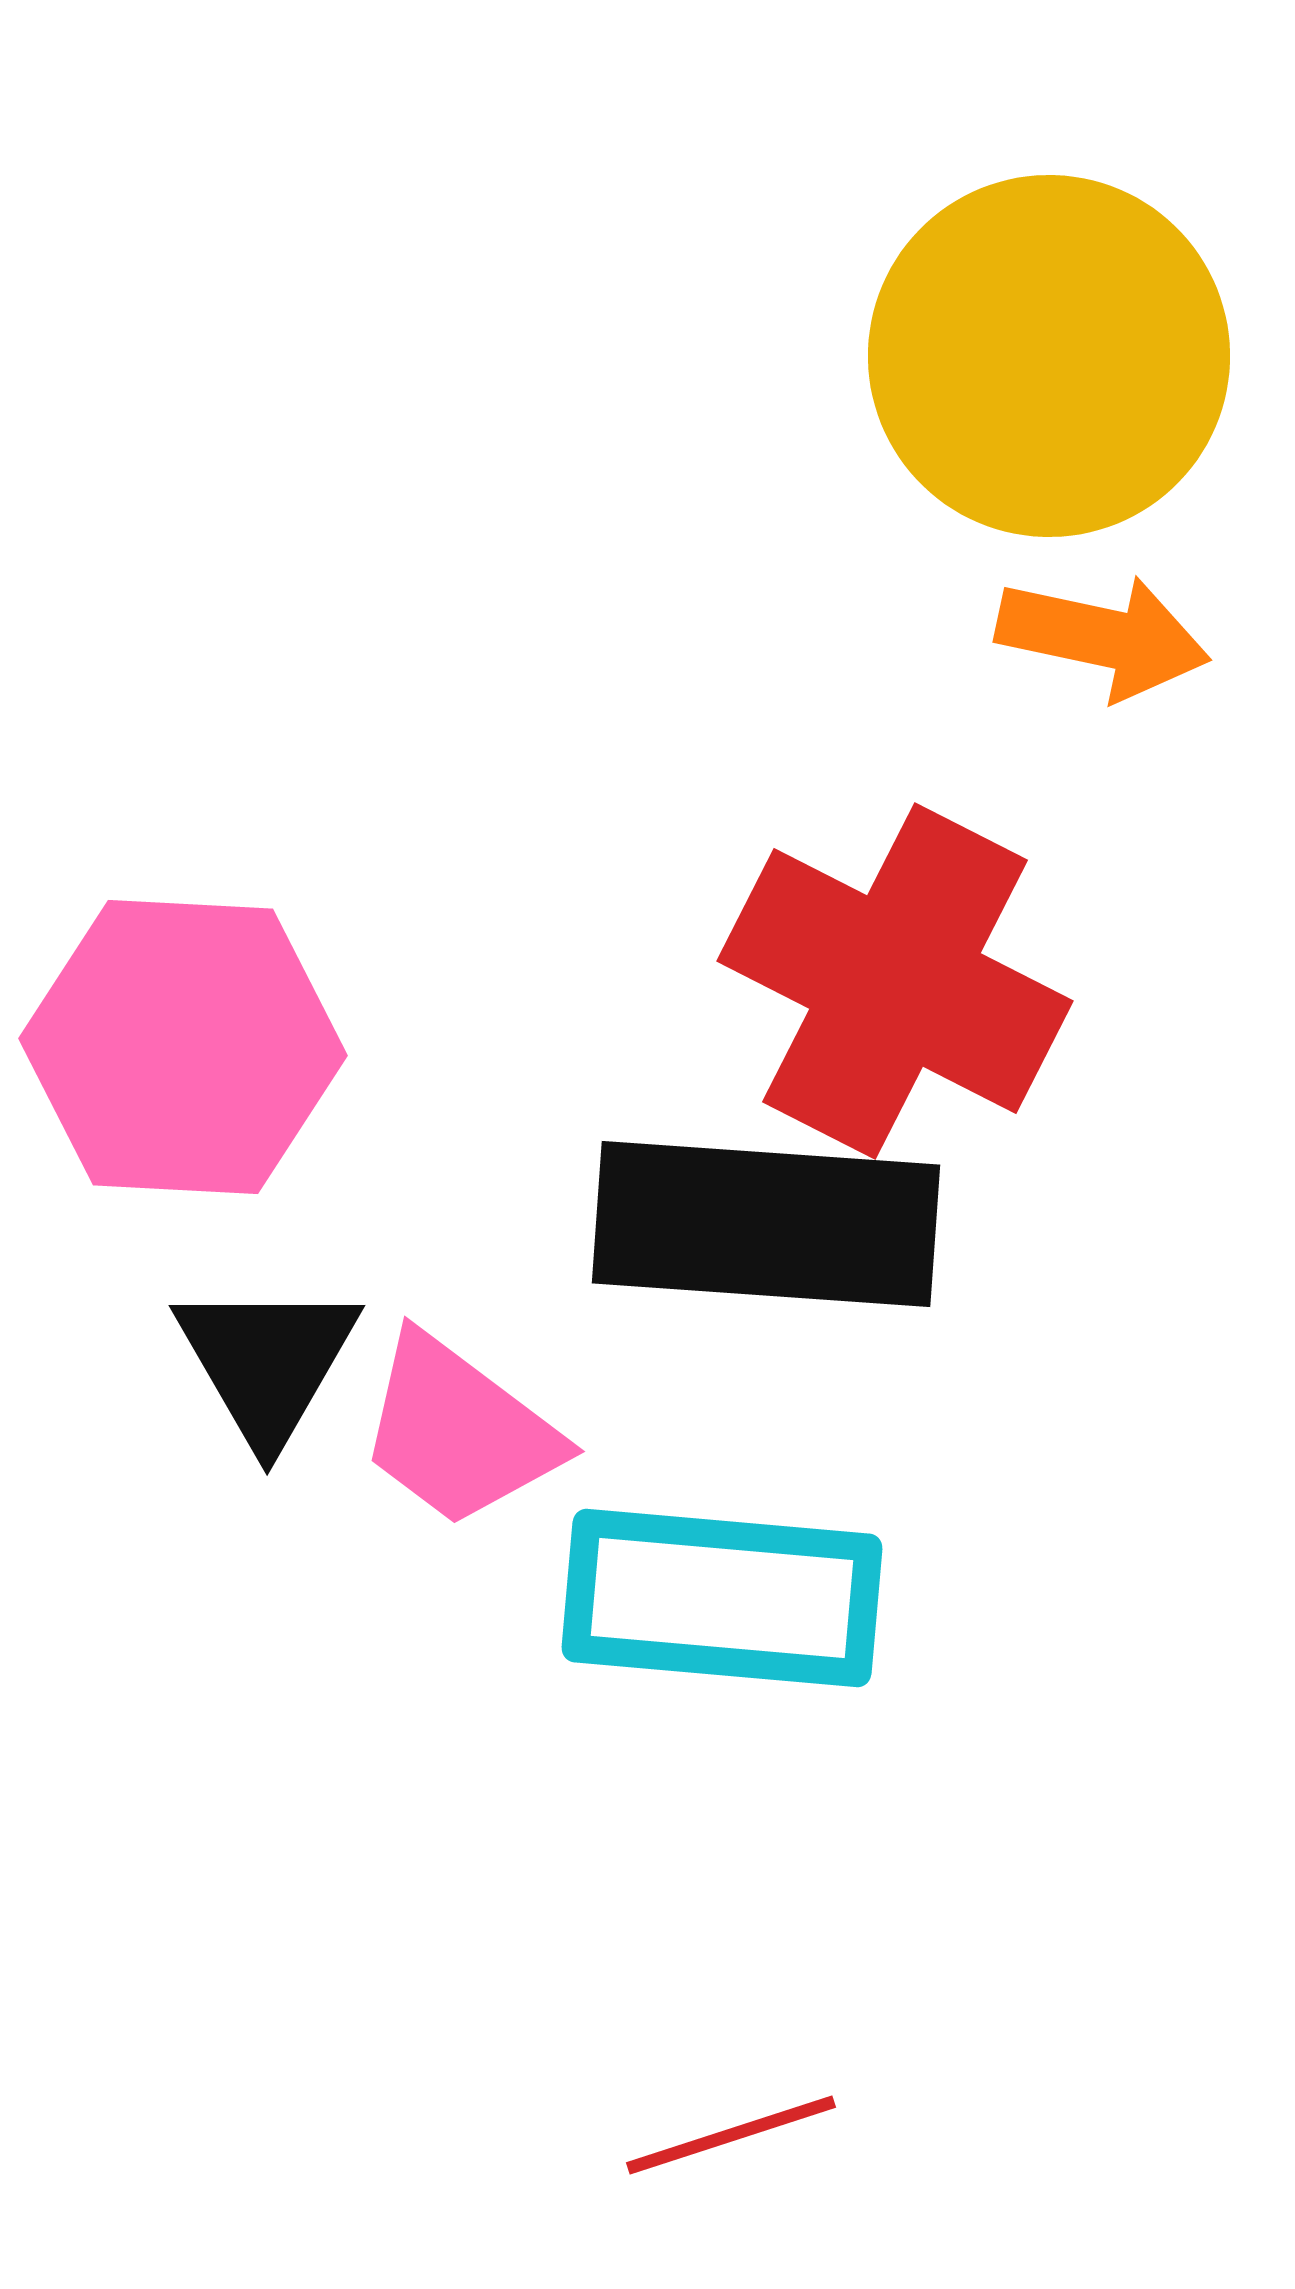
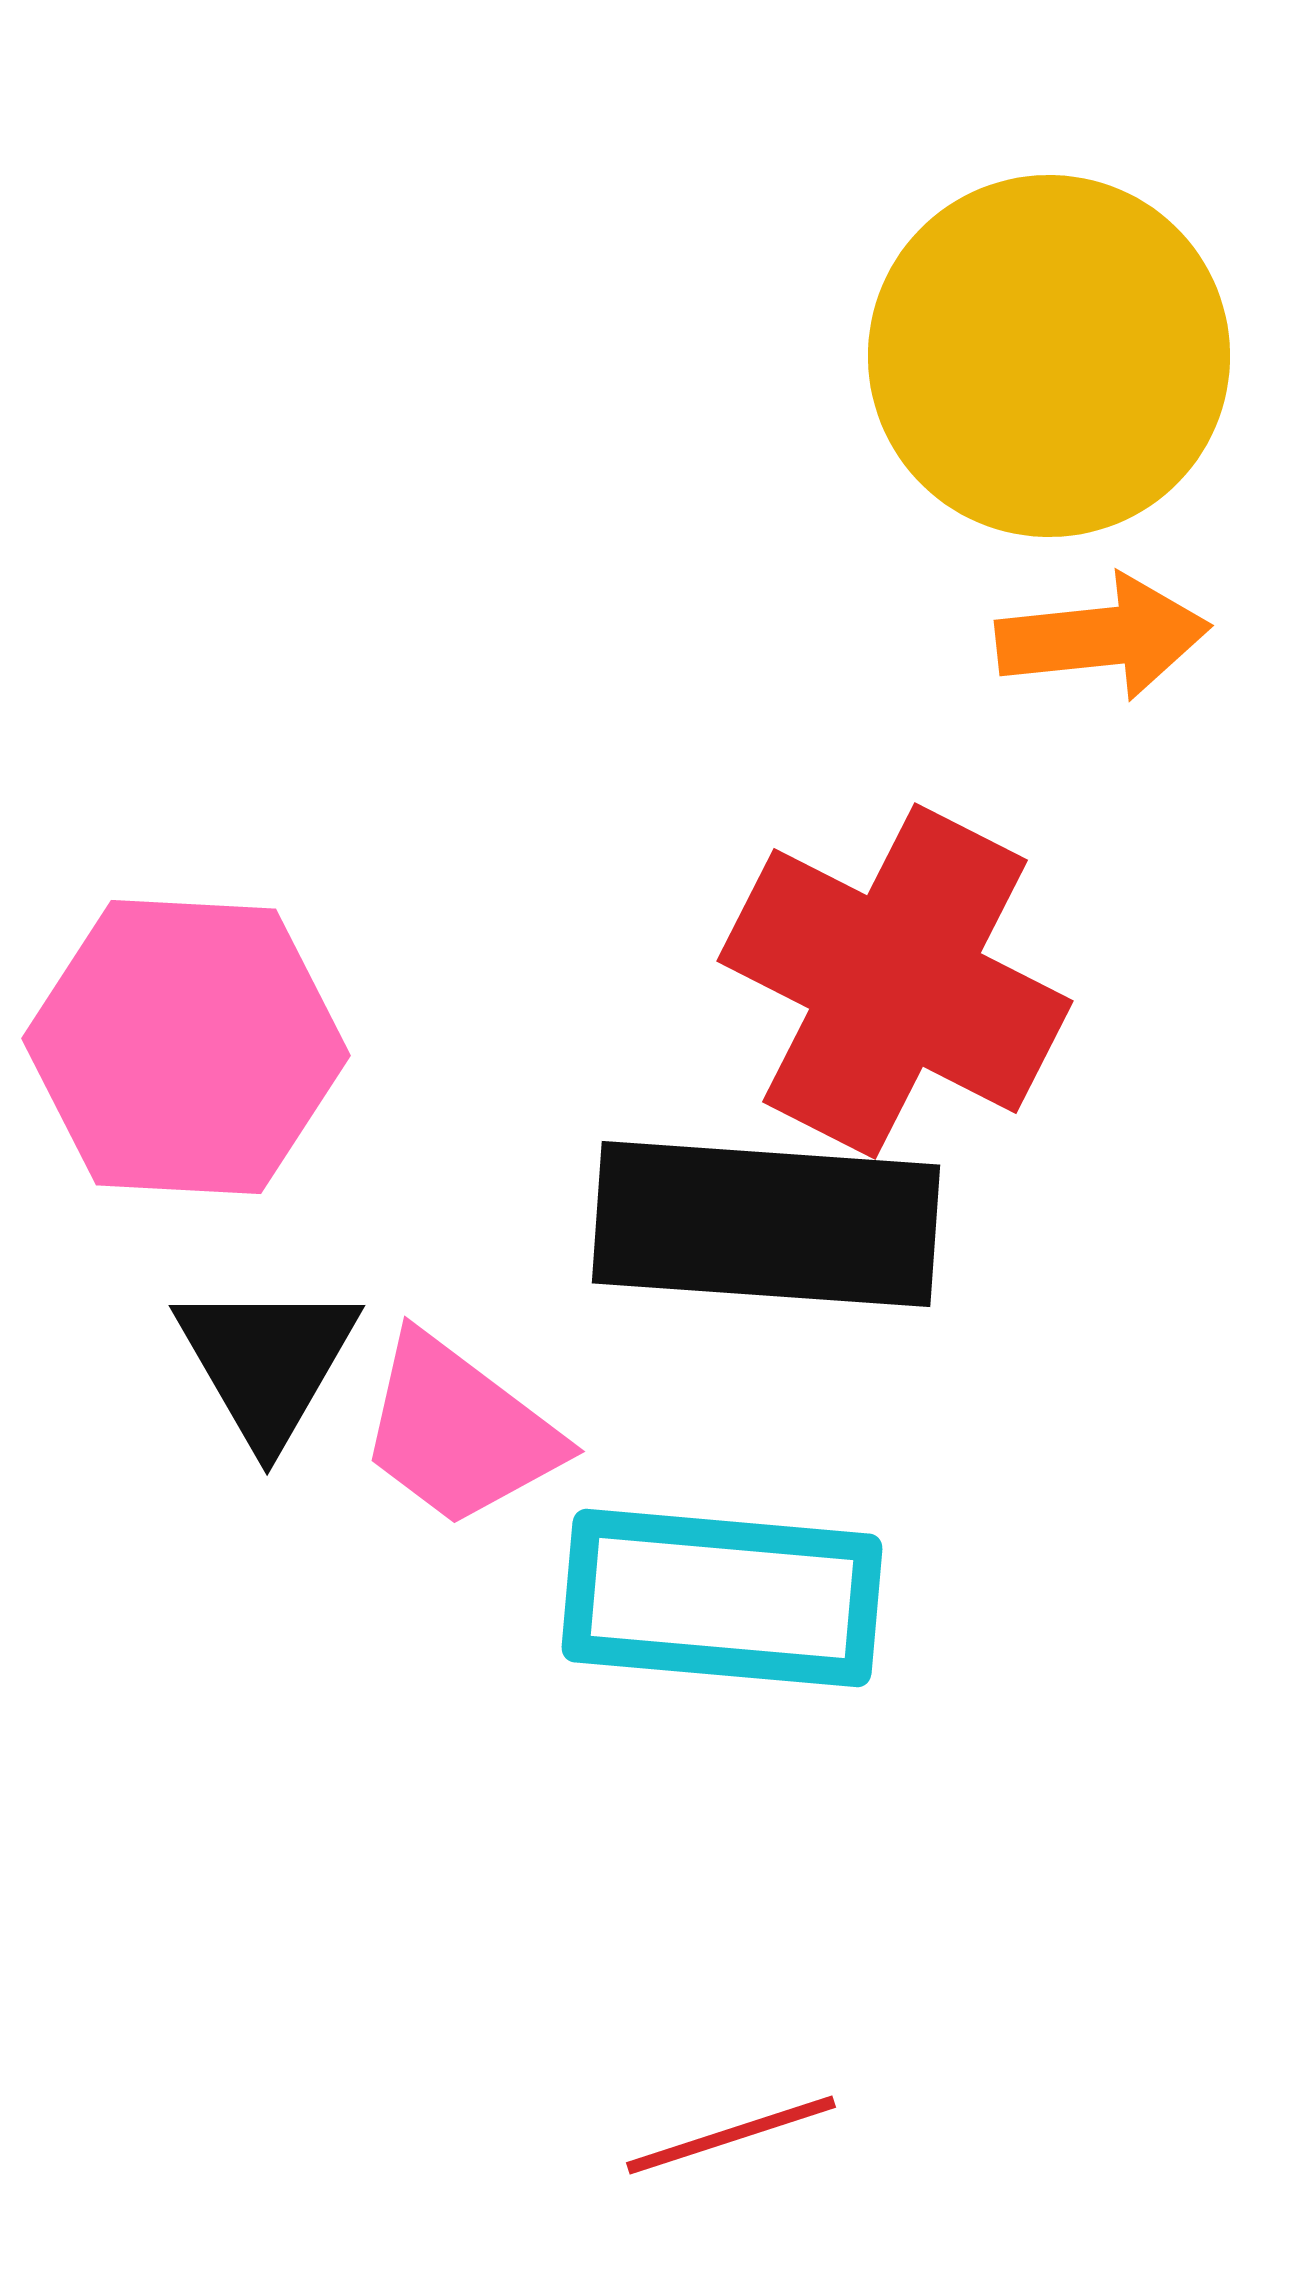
orange arrow: rotated 18 degrees counterclockwise
pink hexagon: moved 3 px right
